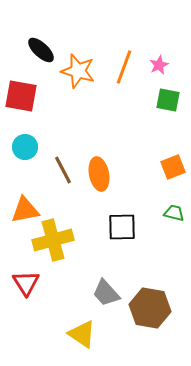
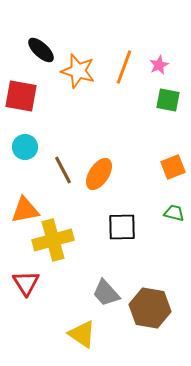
orange ellipse: rotated 44 degrees clockwise
